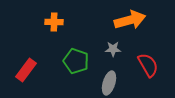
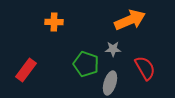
orange arrow: rotated 8 degrees counterclockwise
green pentagon: moved 10 px right, 3 px down
red semicircle: moved 3 px left, 3 px down
gray ellipse: moved 1 px right
